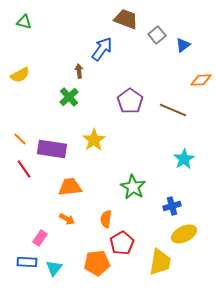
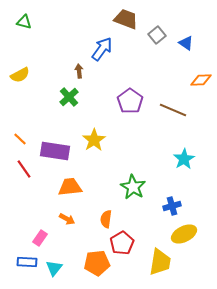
blue triangle: moved 3 px right, 2 px up; rotated 49 degrees counterclockwise
purple rectangle: moved 3 px right, 2 px down
